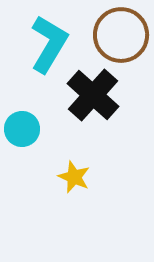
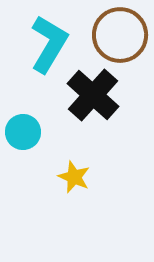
brown circle: moved 1 px left
cyan circle: moved 1 px right, 3 px down
